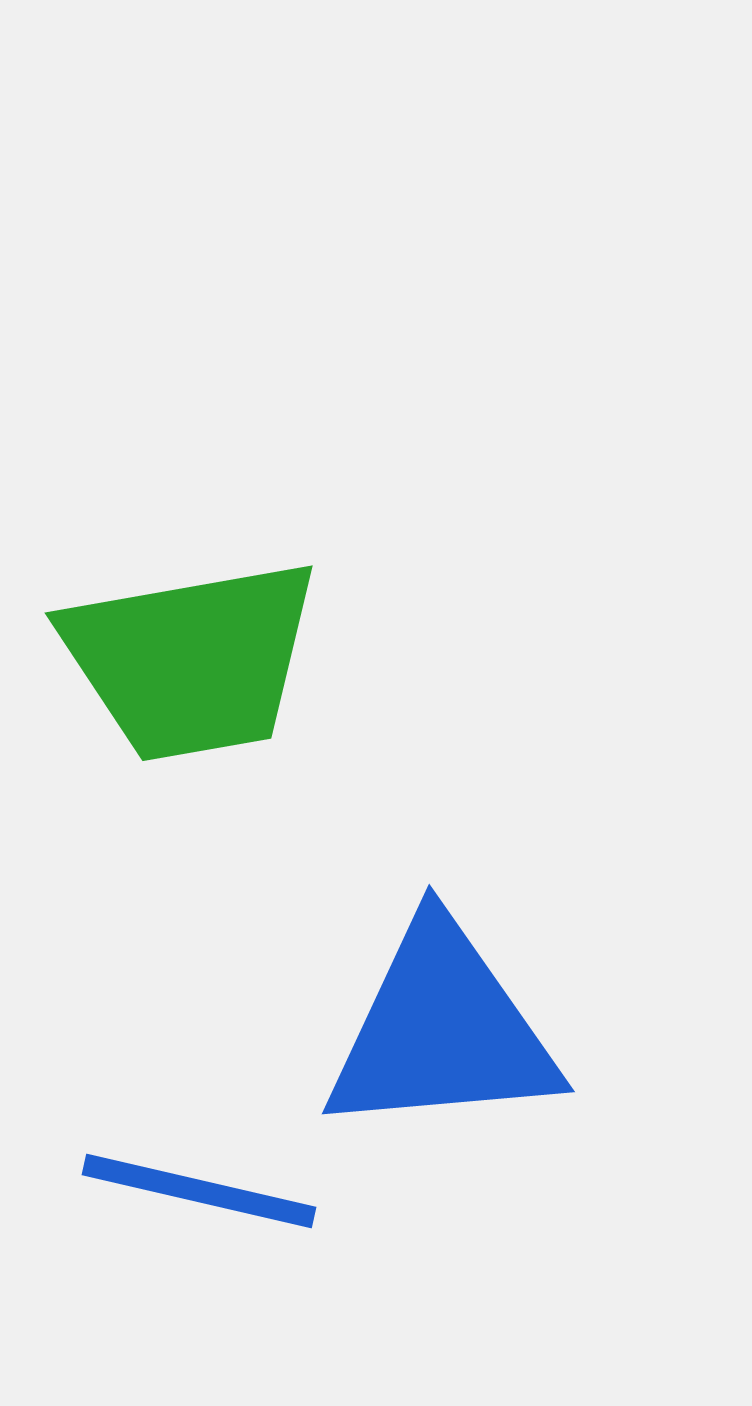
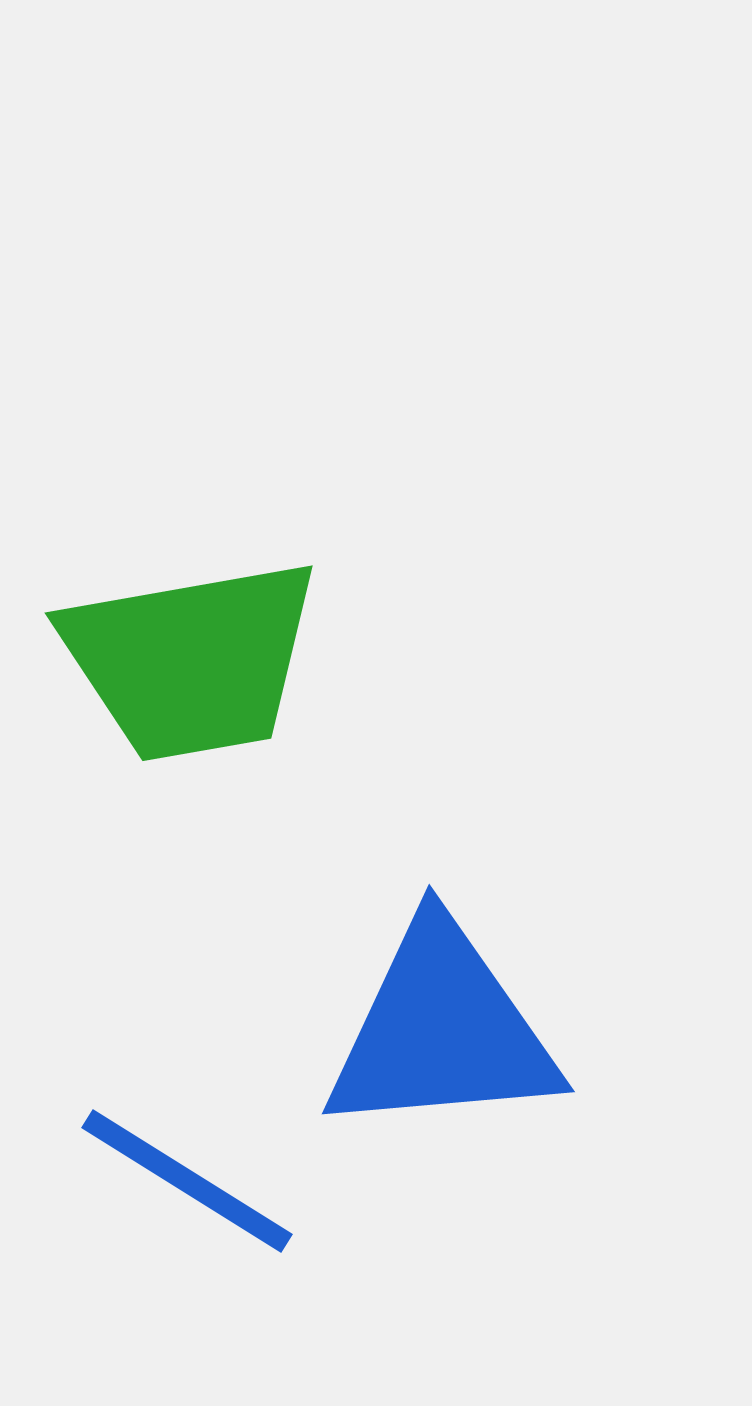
blue line: moved 12 px left, 10 px up; rotated 19 degrees clockwise
